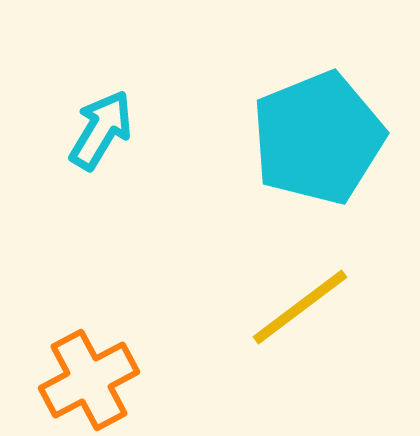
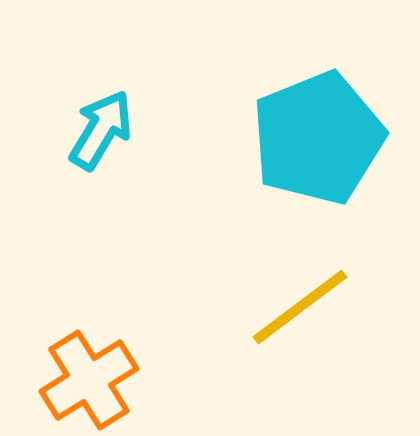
orange cross: rotated 4 degrees counterclockwise
